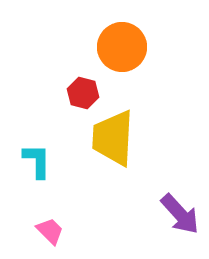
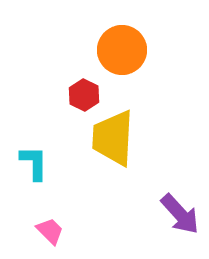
orange circle: moved 3 px down
red hexagon: moved 1 px right, 2 px down; rotated 12 degrees clockwise
cyan L-shape: moved 3 px left, 2 px down
